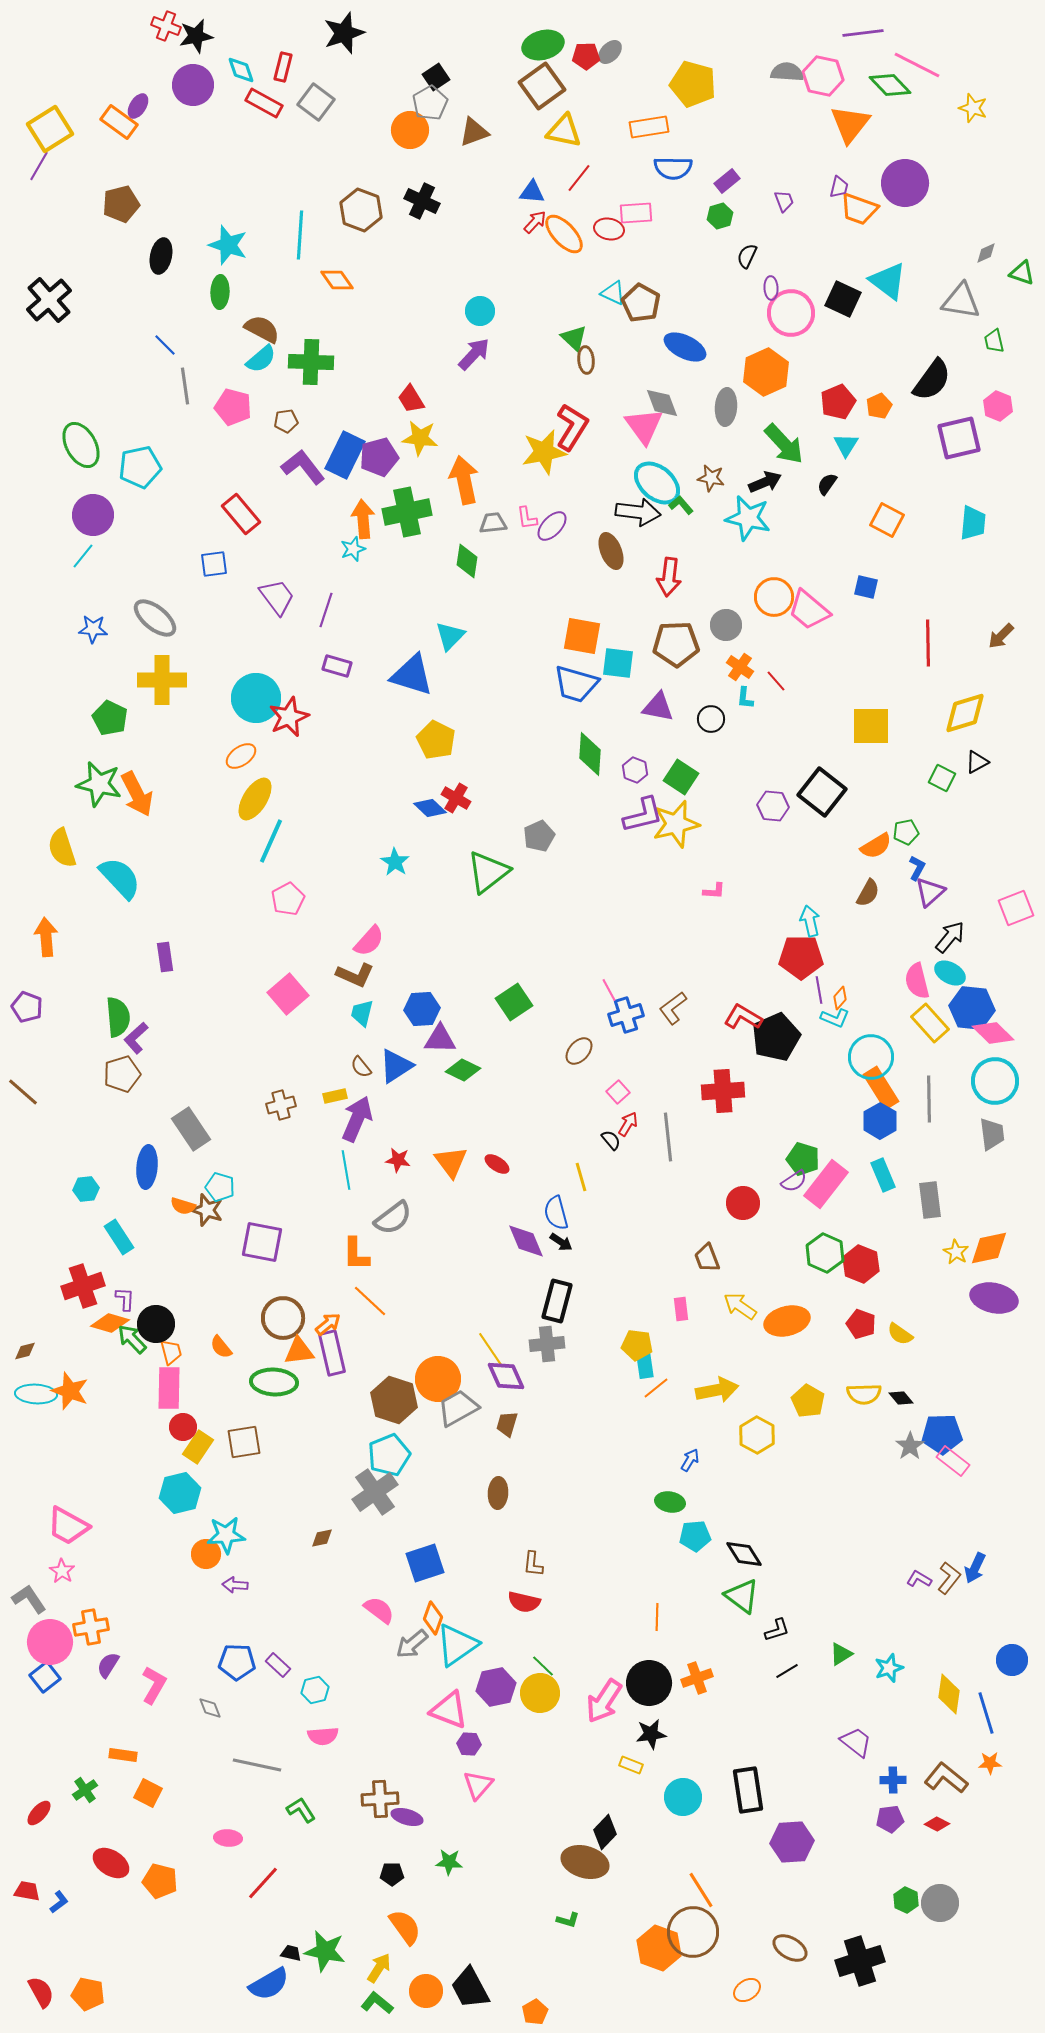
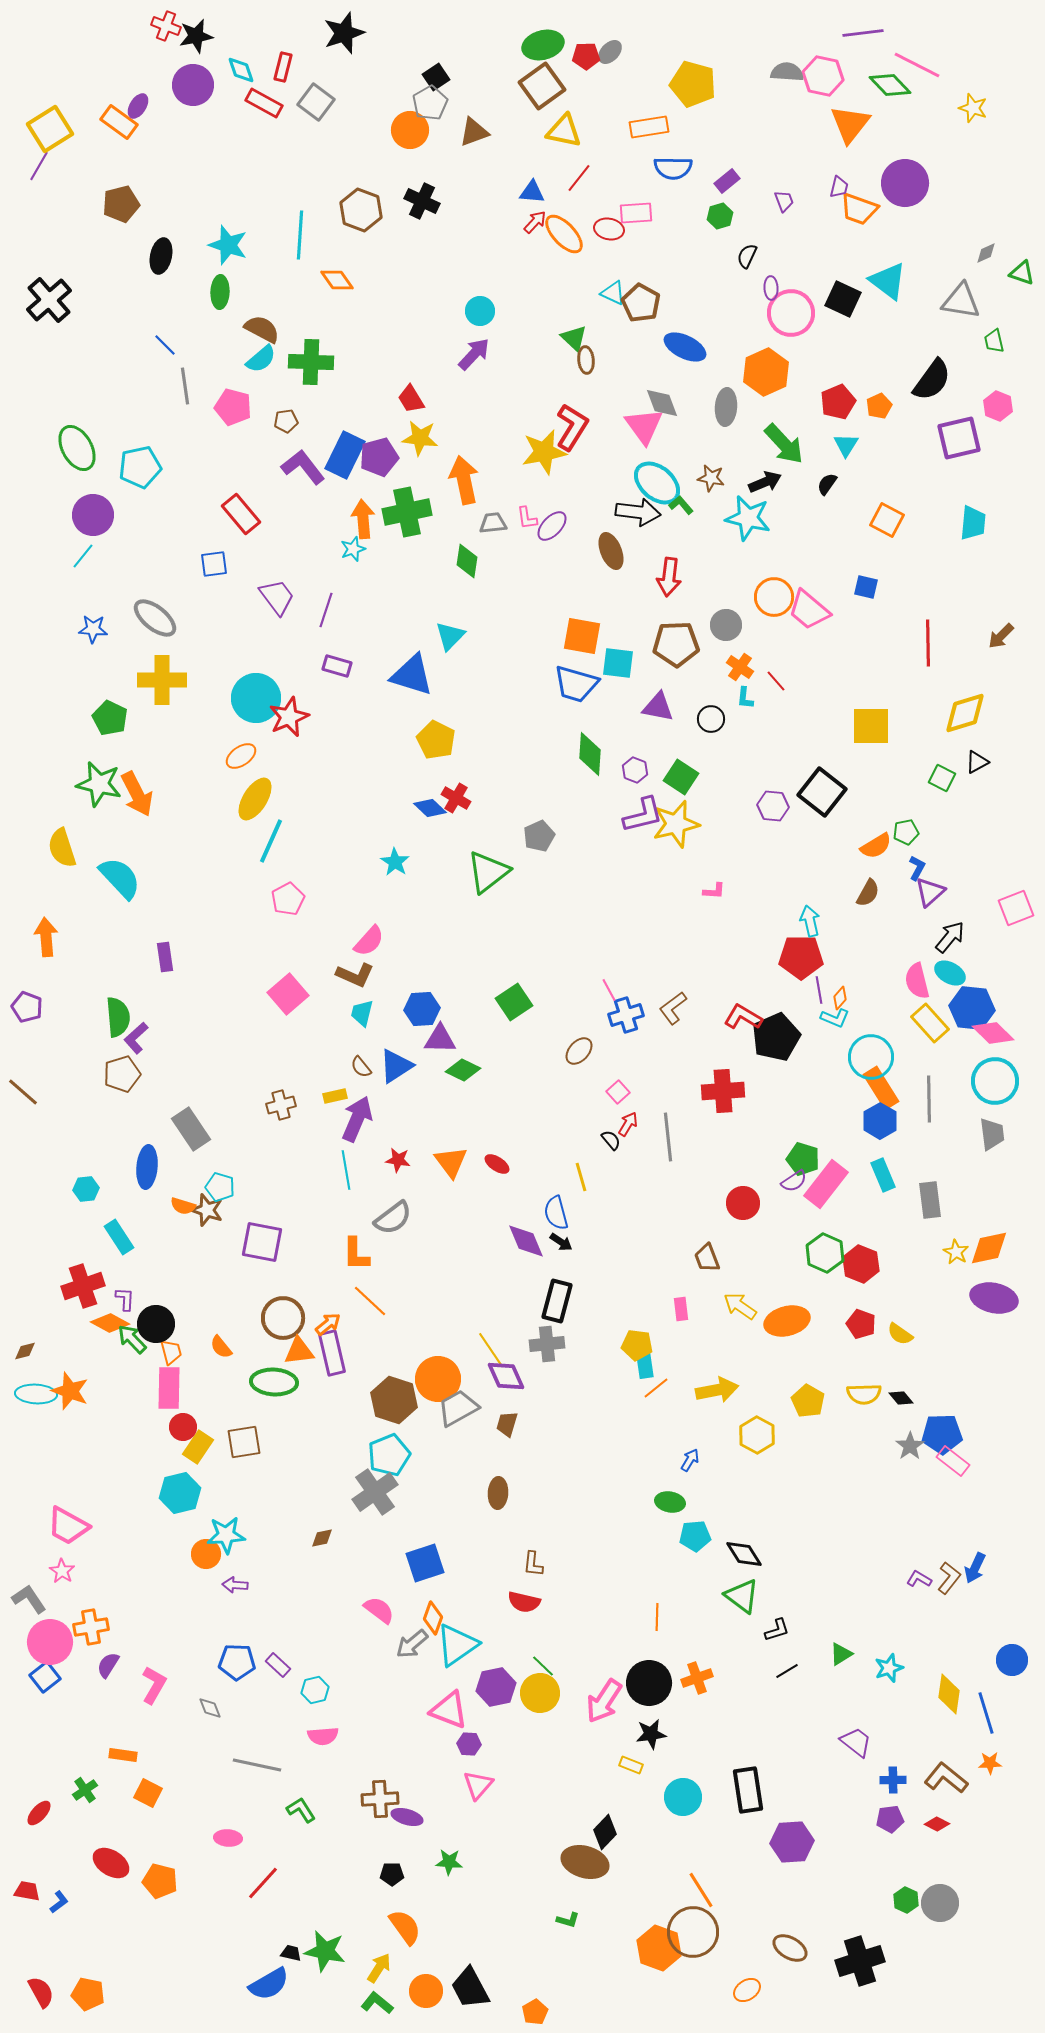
green ellipse at (81, 445): moved 4 px left, 3 px down
orange diamond at (110, 1323): rotated 12 degrees clockwise
